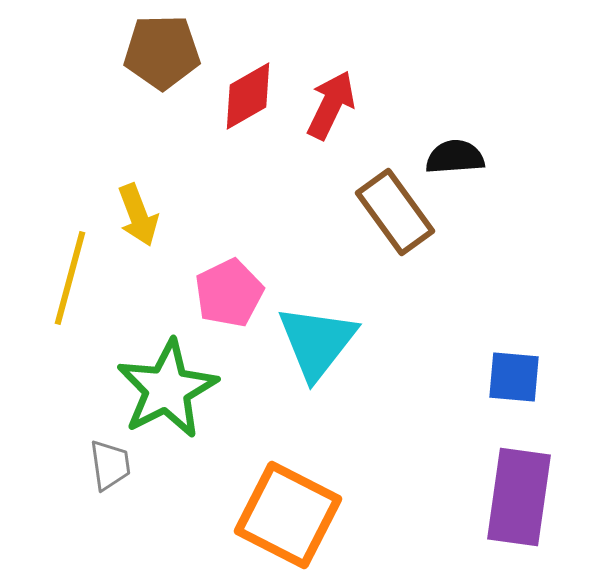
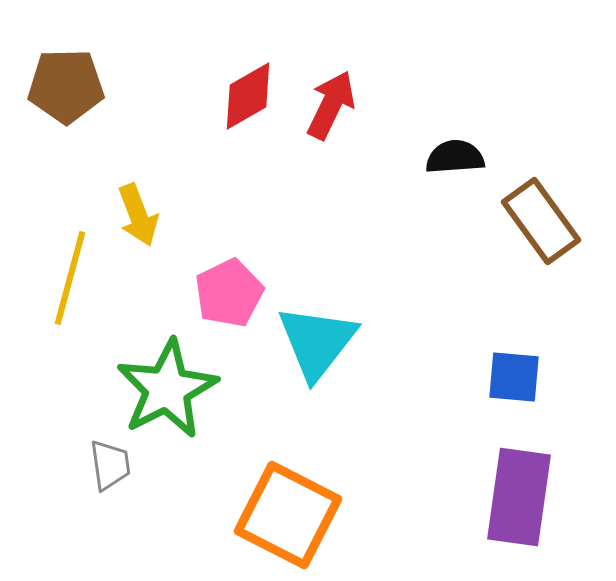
brown pentagon: moved 96 px left, 34 px down
brown rectangle: moved 146 px right, 9 px down
